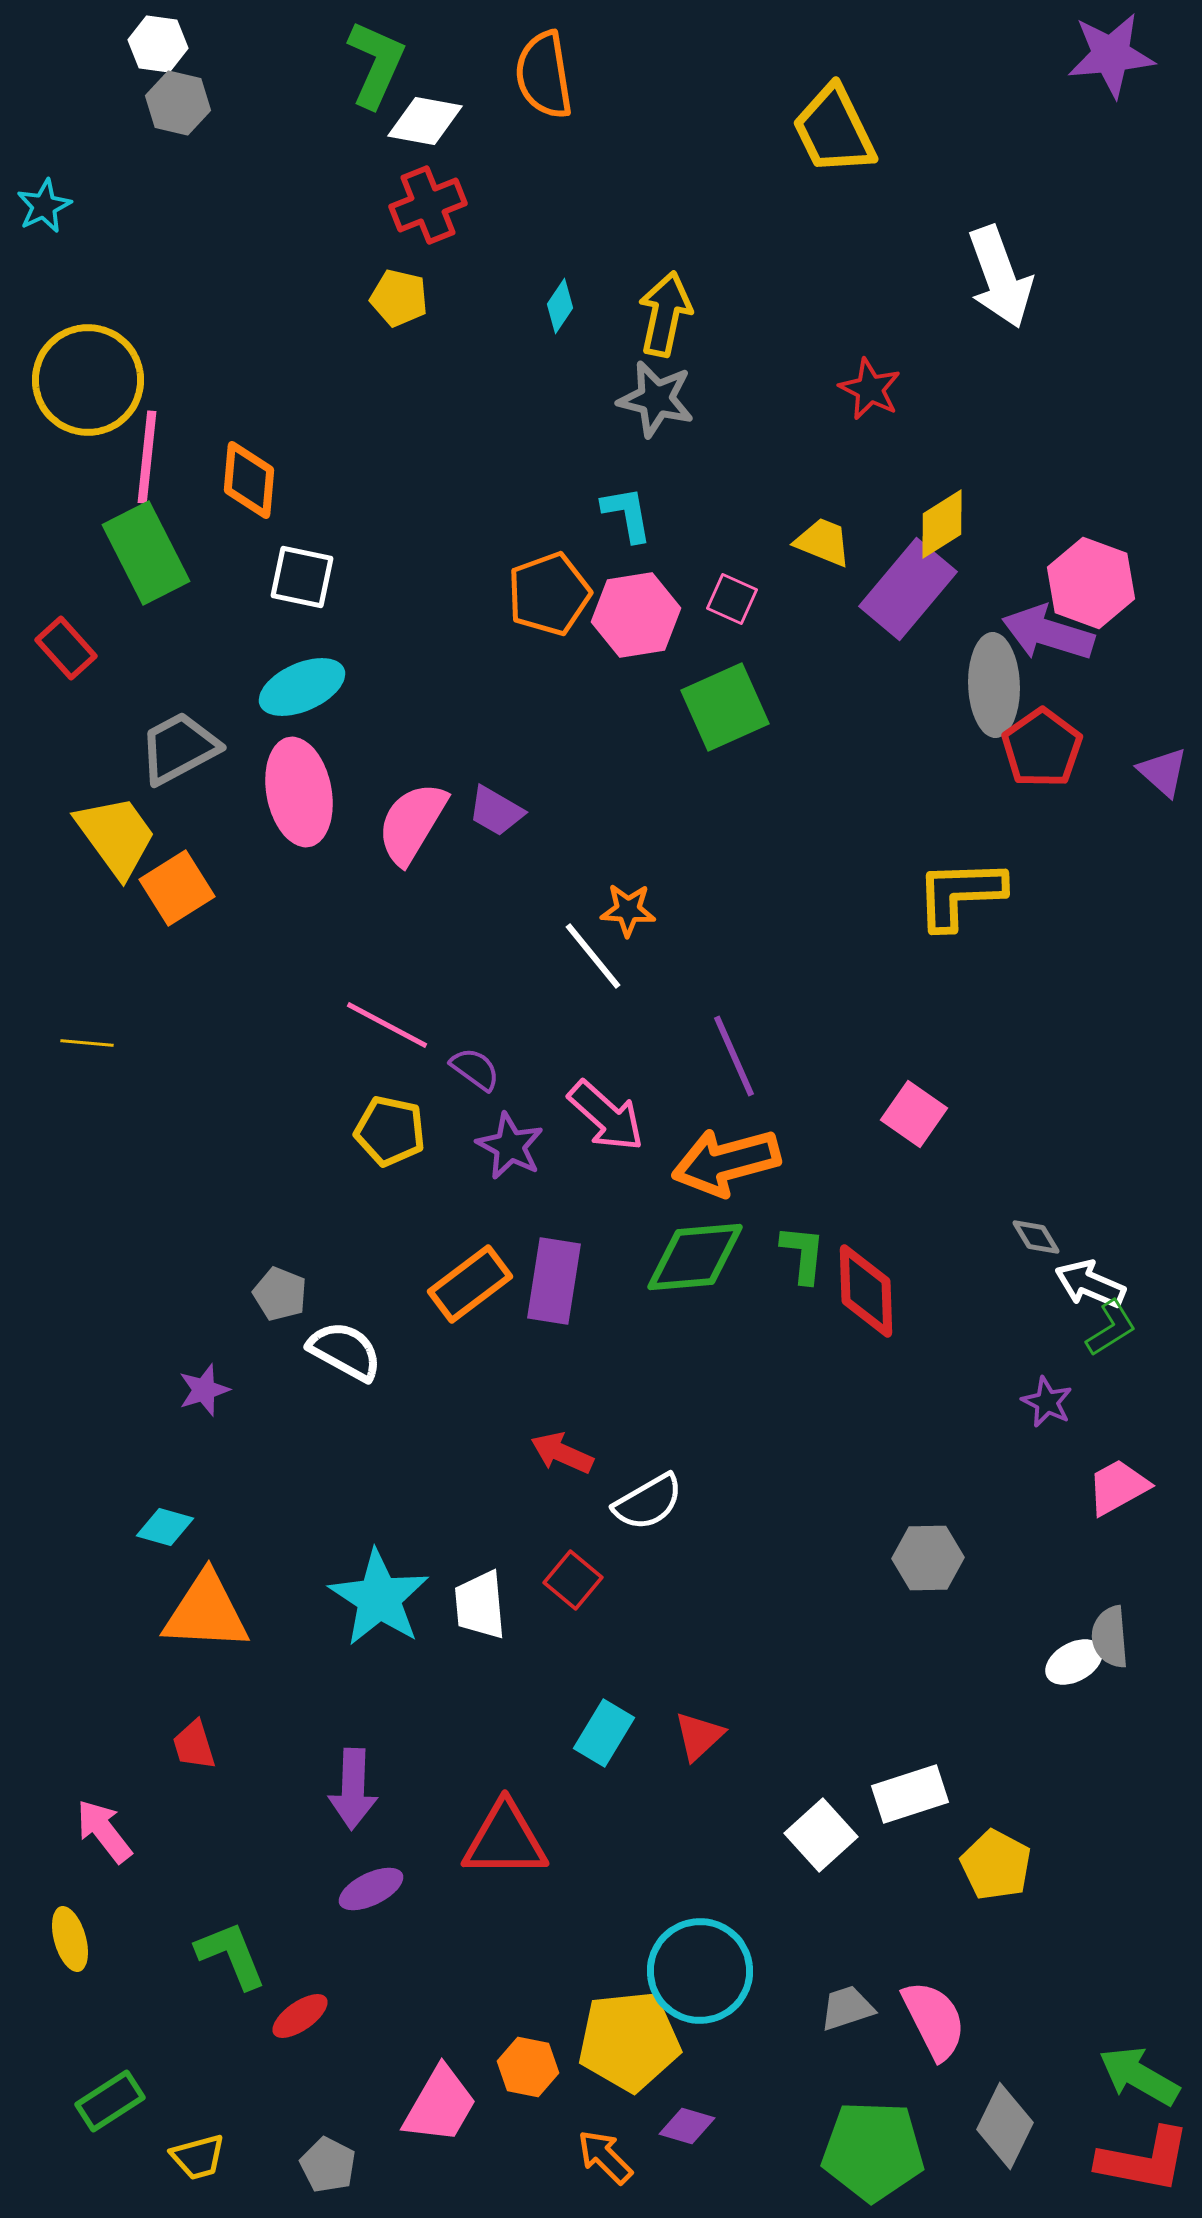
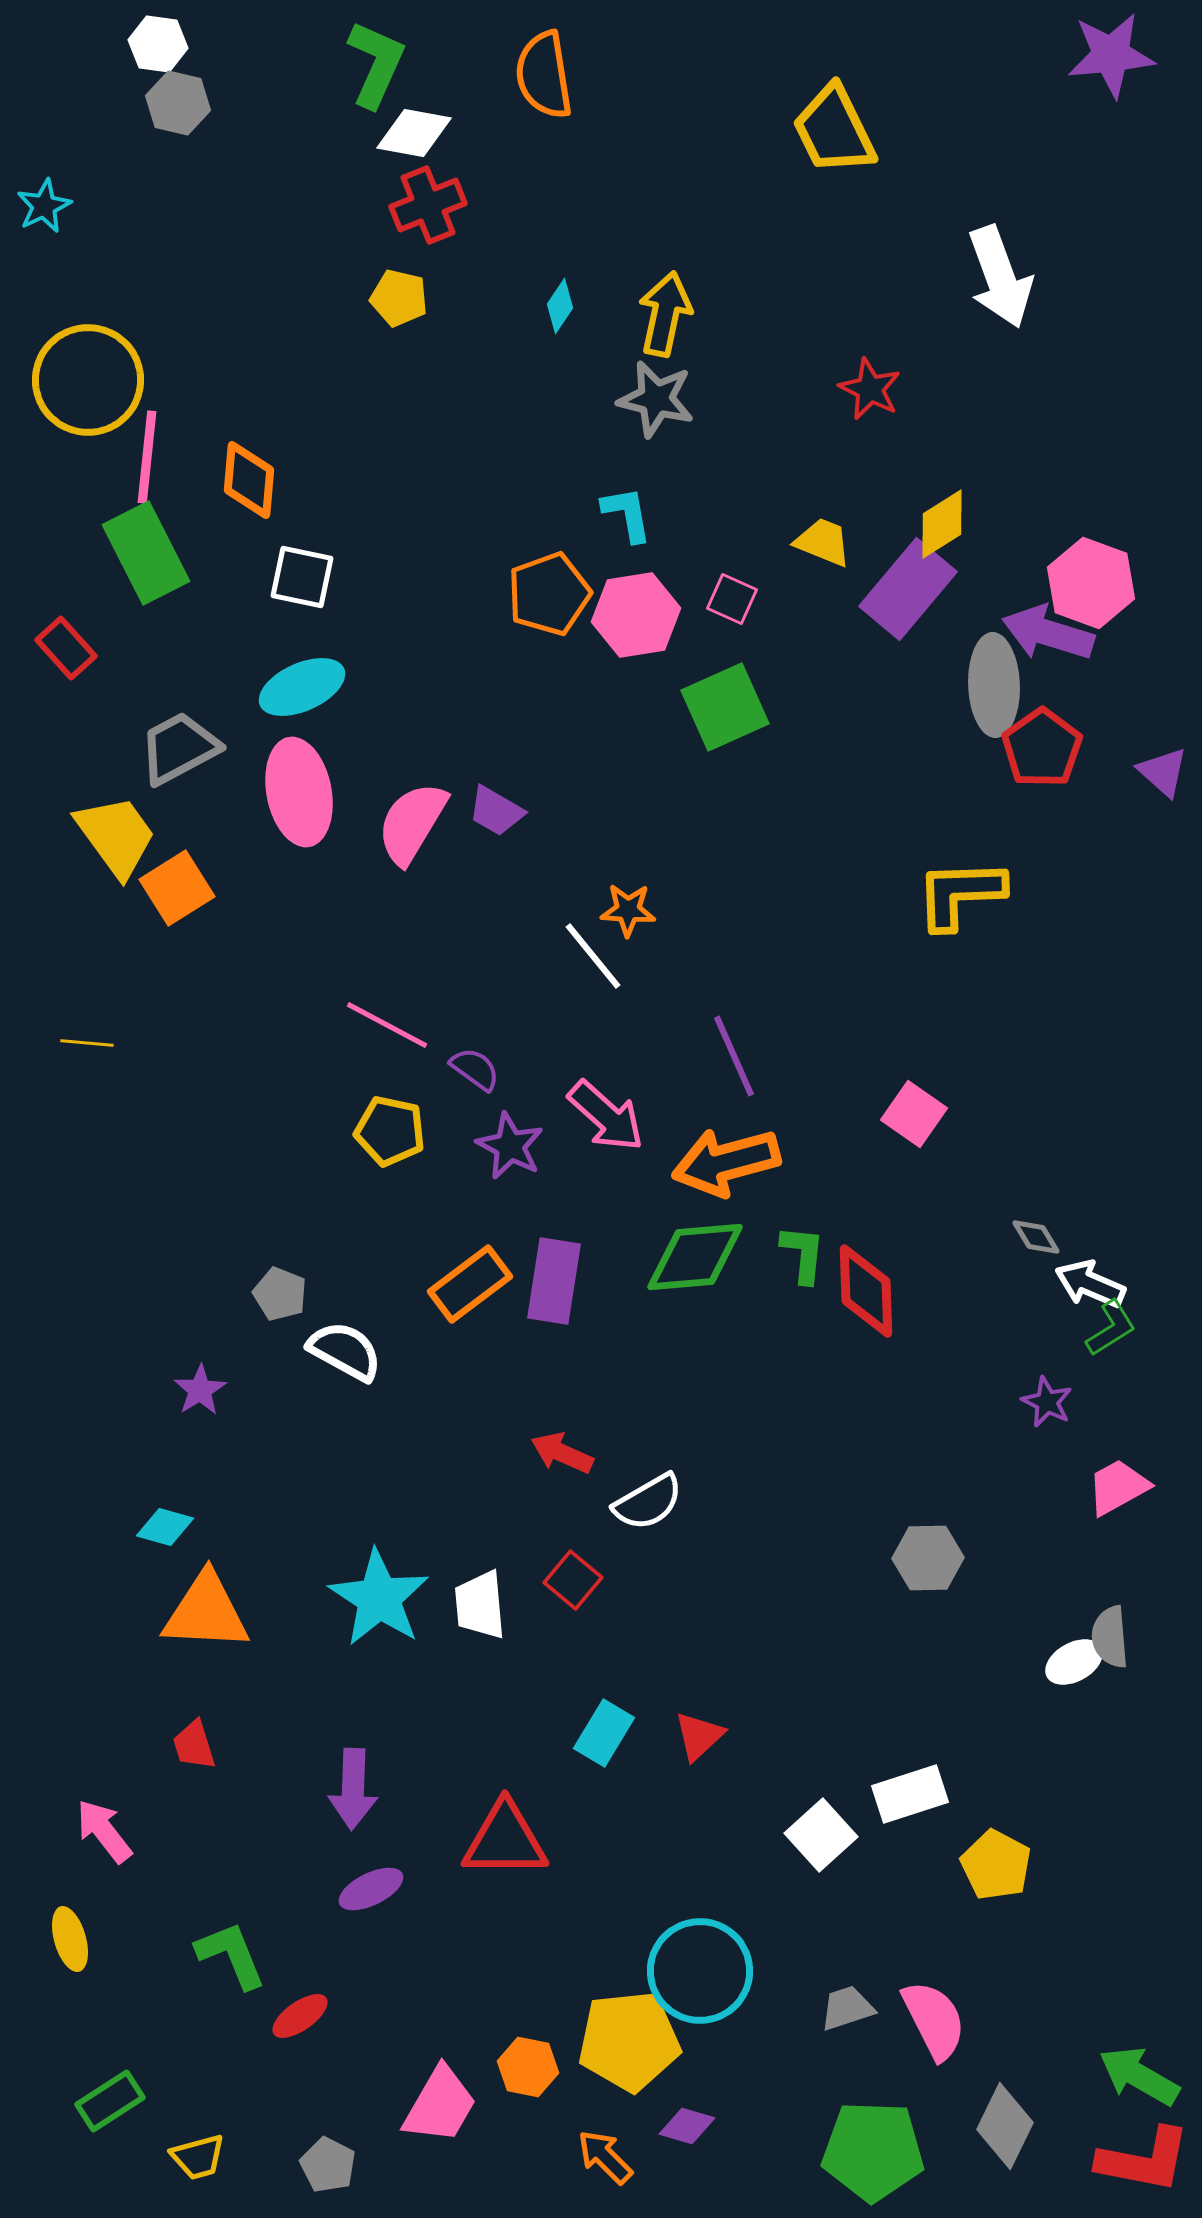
white diamond at (425, 121): moved 11 px left, 12 px down
purple star at (204, 1390): moved 4 px left; rotated 14 degrees counterclockwise
